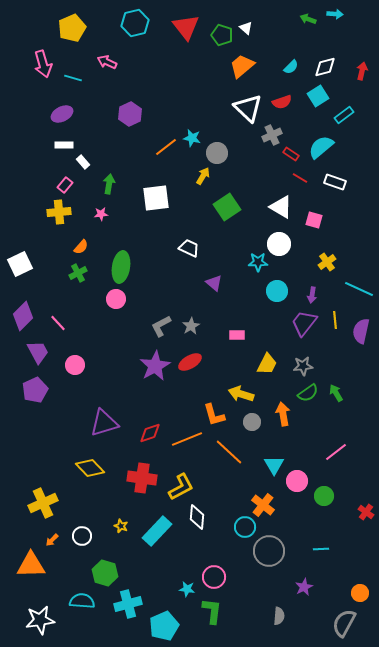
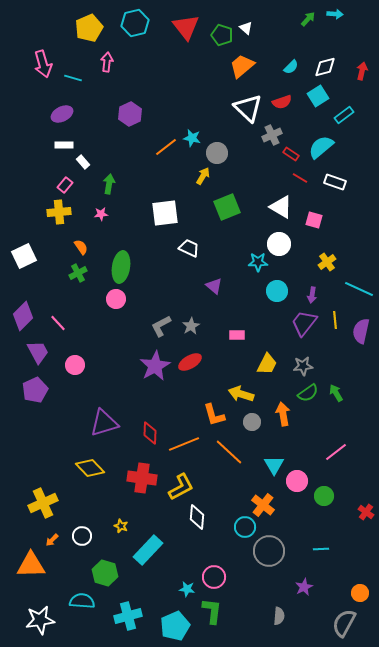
green arrow at (308, 19): rotated 112 degrees clockwise
yellow pentagon at (72, 28): moved 17 px right
pink arrow at (107, 62): rotated 72 degrees clockwise
white square at (156, 198): moved 9 px right, 15 px down
green square at (227, 207): rotated 12 degrees clockwise
orange semicircle at (81, 247): rotated 77 degrees counterclockwise
white square at (20, 264): moved 4 px right, 8 px up
purple triangle at (214, 283): moved 3 px down
red diamond at (150, 433): rotated 70 degrees counterclockwise
orange line at (187, 439): moved 3 px left, 5 px down
cyan rectangle at (157, 531): moved 9 px left, 19 px down
cyan cross at (128, 604): moved 12 px down
cyan pentagon at (164, 626): moved 11 px right
